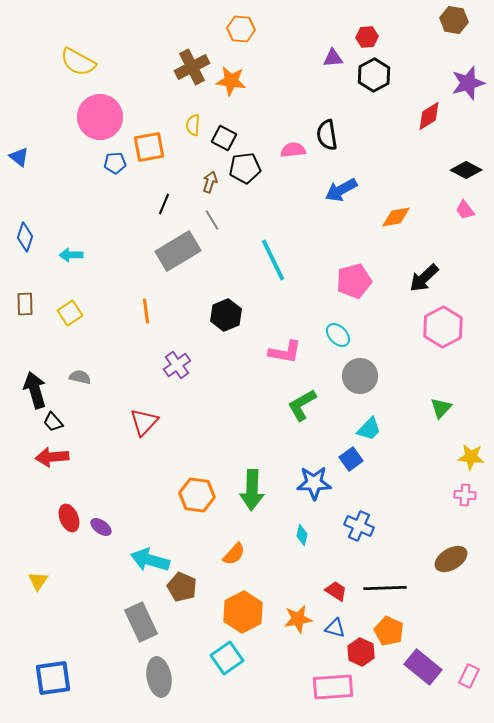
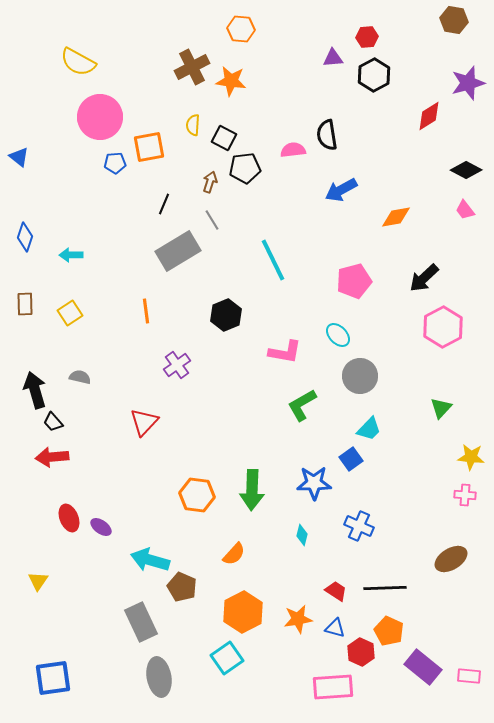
pink rectangle at (469, 676): rotated 70 degrees clockwise
